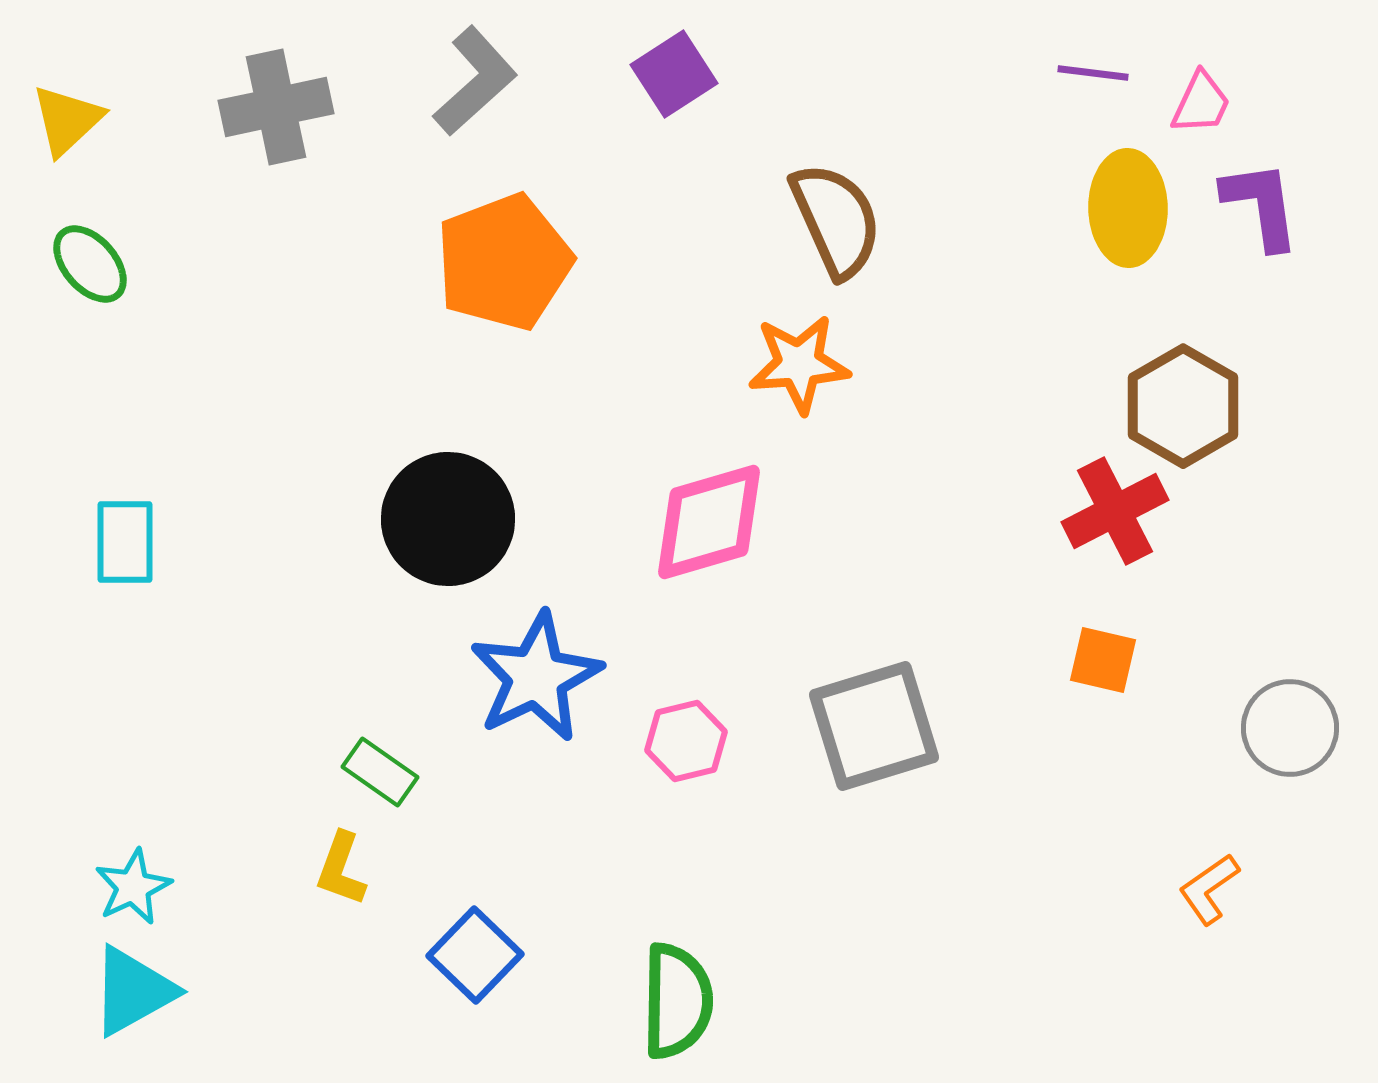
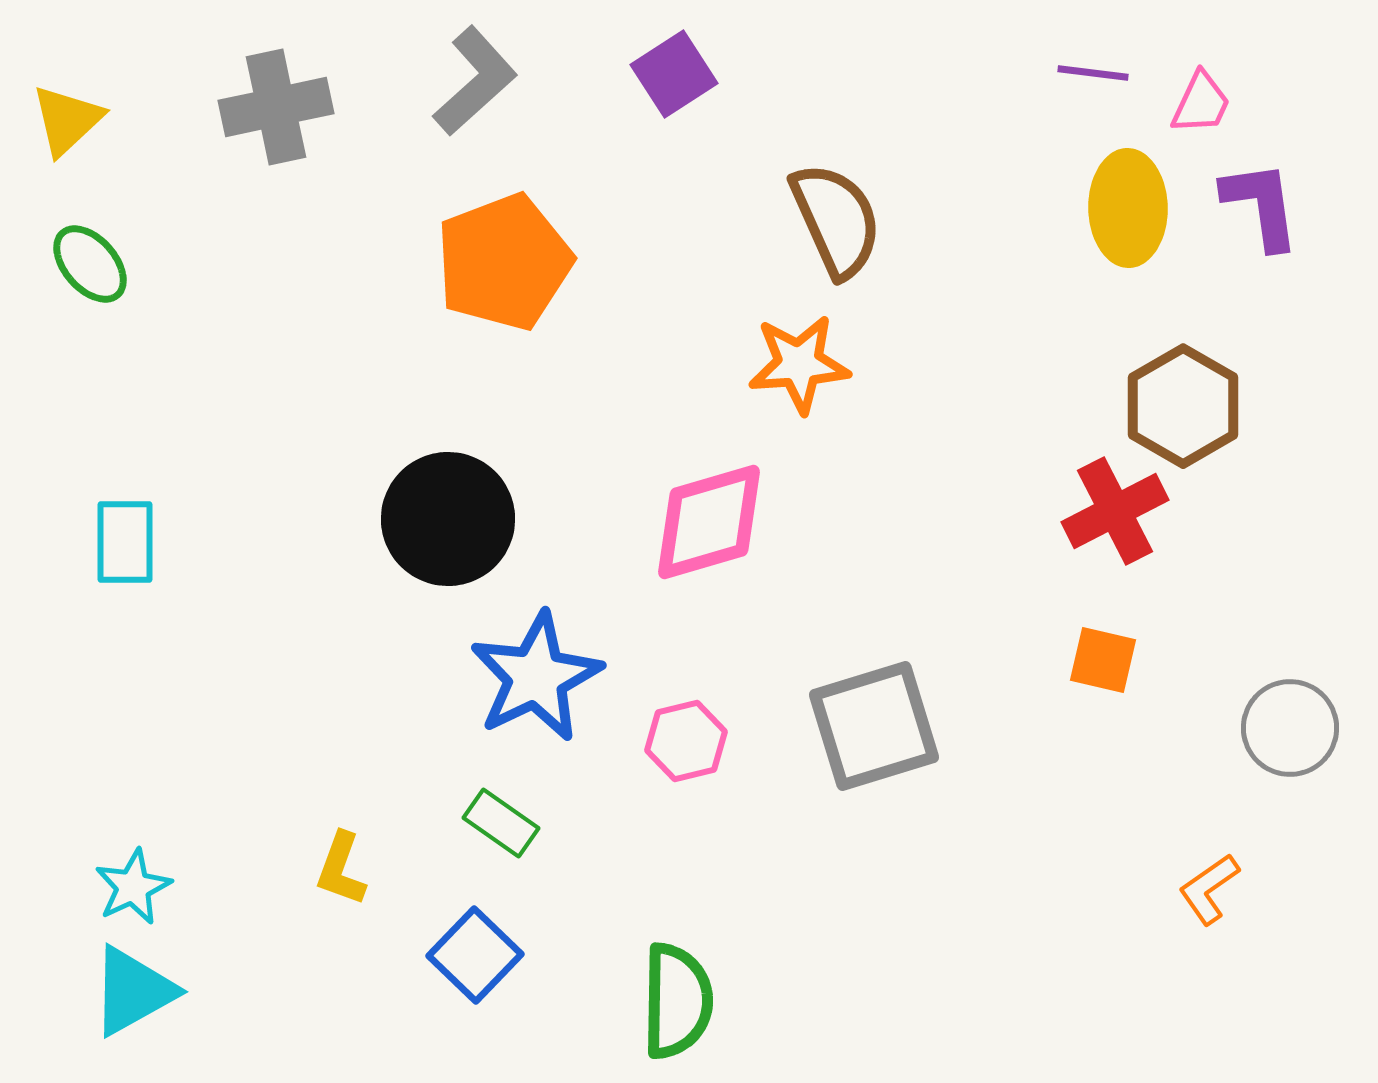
green rectangle: moved 121 px right, 51 px down
